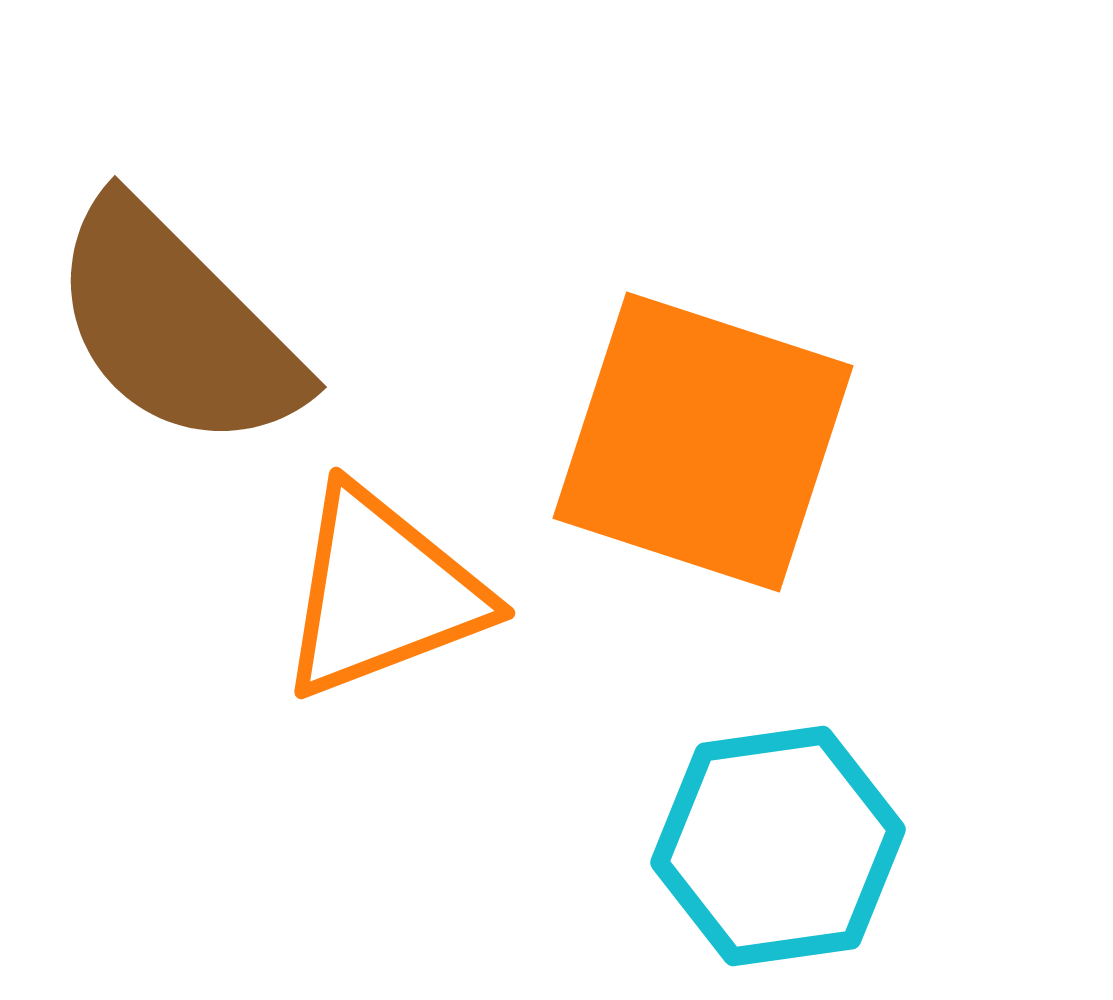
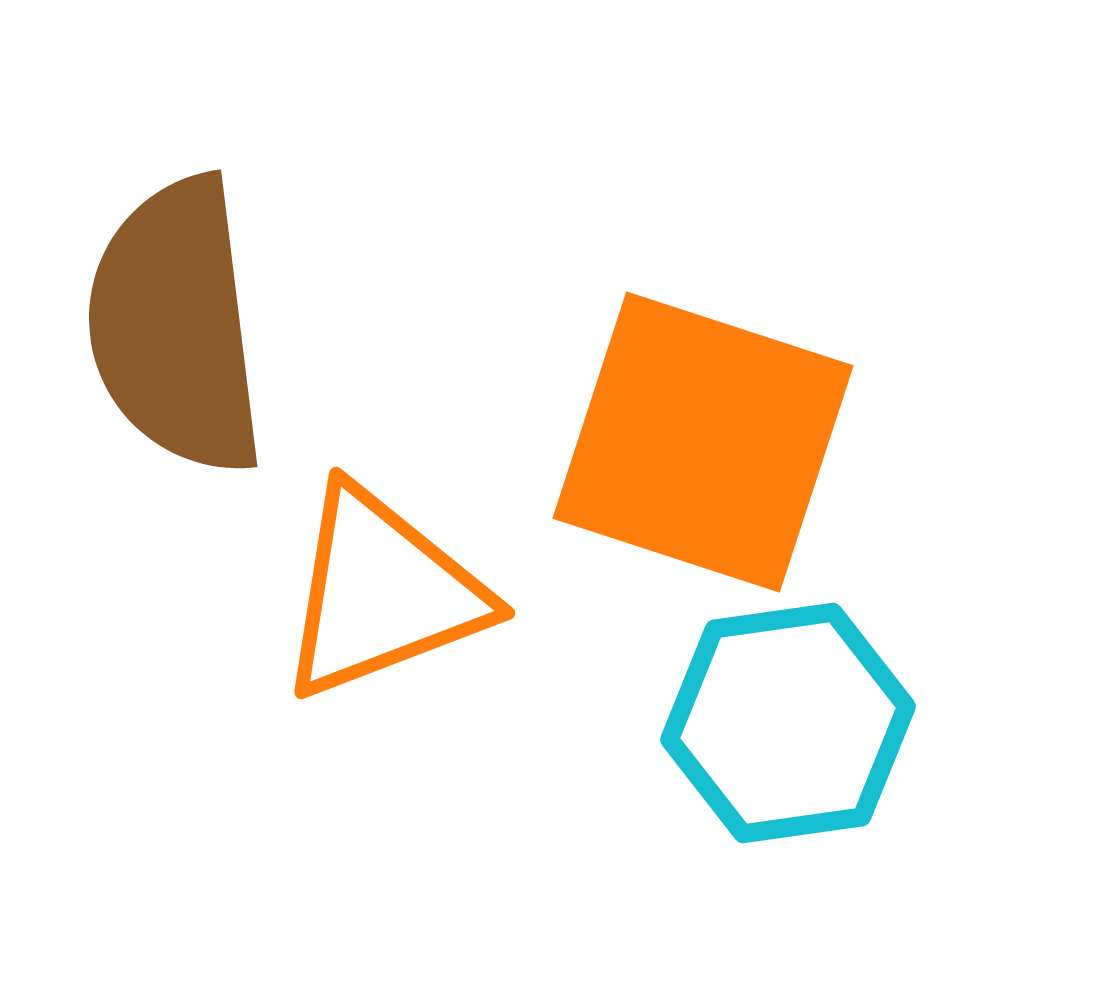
brown semicircle: rotated 38 degrees clockwise
cyan hexagon: moved 10 px right, 123 px up
